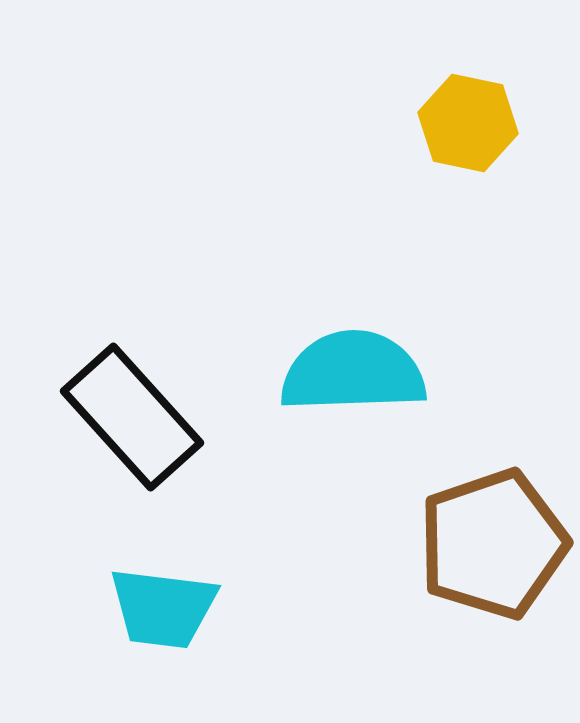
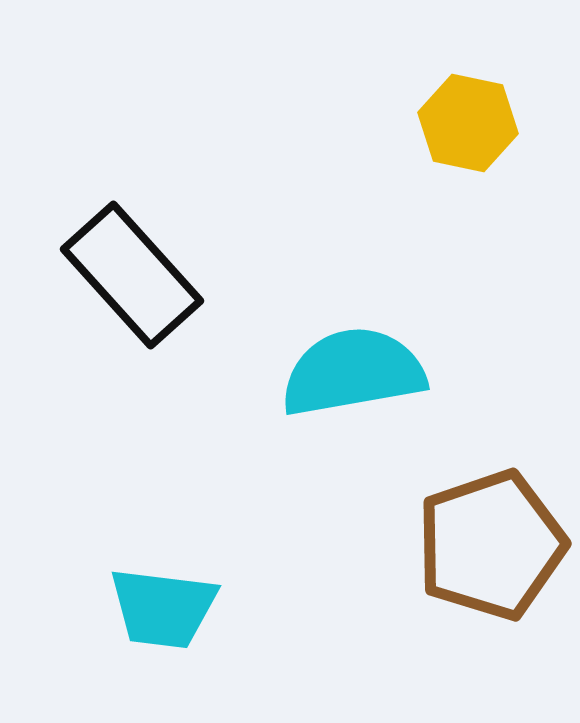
cyan semicircle: rotated 8 degrees counterclockwise
black rectangle: moved 142 px up
brown pentagon: moved 2 px left, 1 px down
